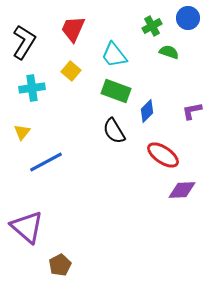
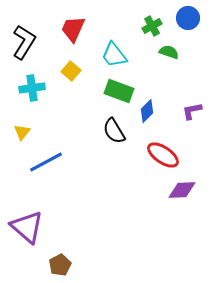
green rectangle: moved 3 px right
